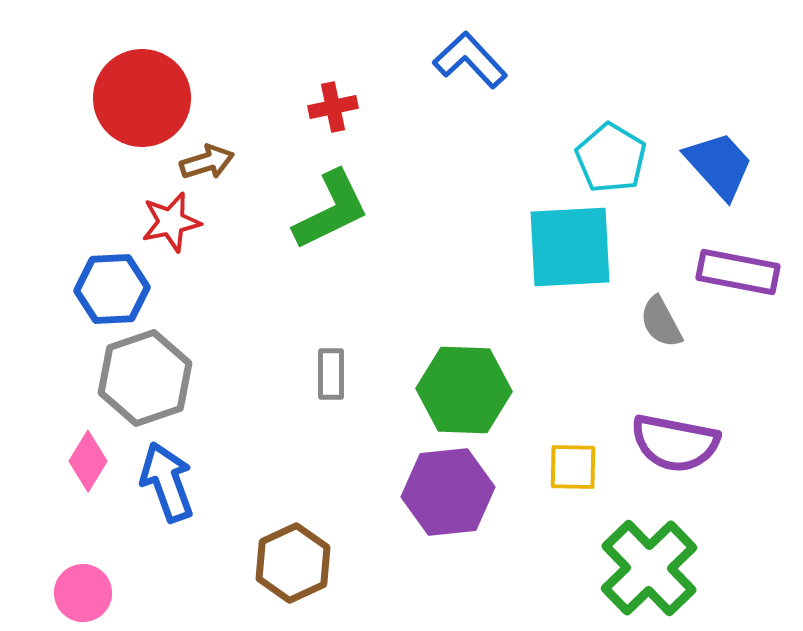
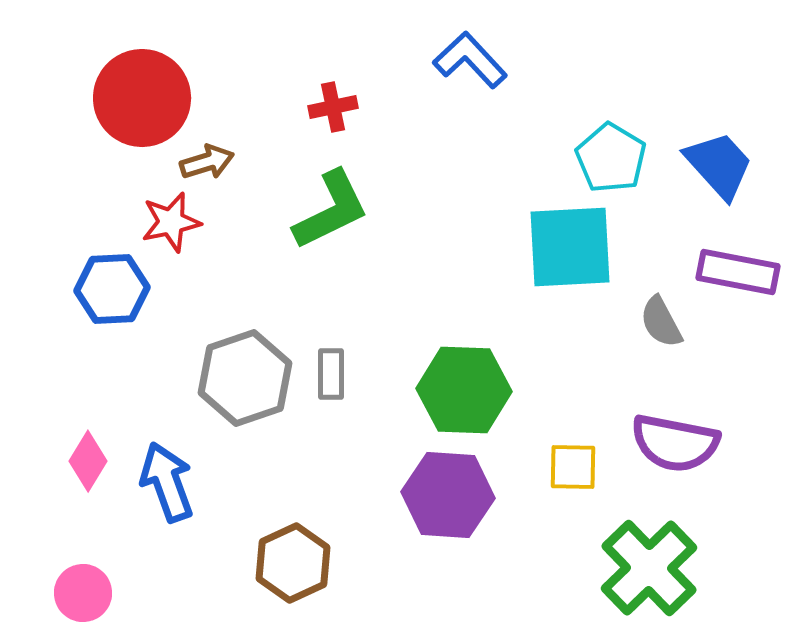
gray hexagon: moved 100 px right
purple hexagon: moved 3 px down; rotated 10 degrees clockwise
